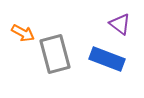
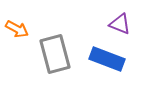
purple triangle: rotated 15 degrees counterclockwise
orange arrow: moved 6 px left, 4 px up
